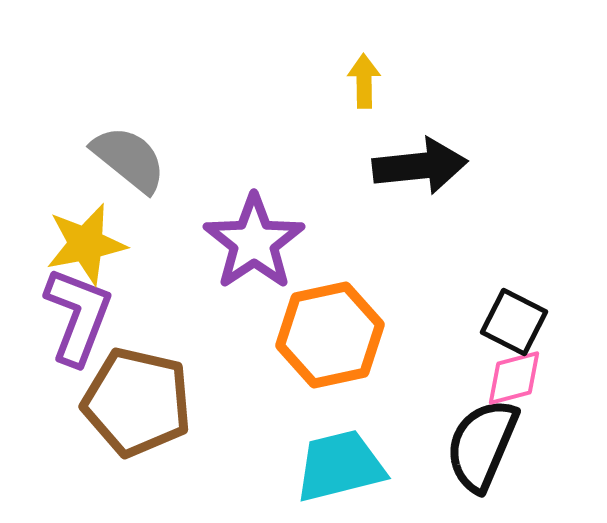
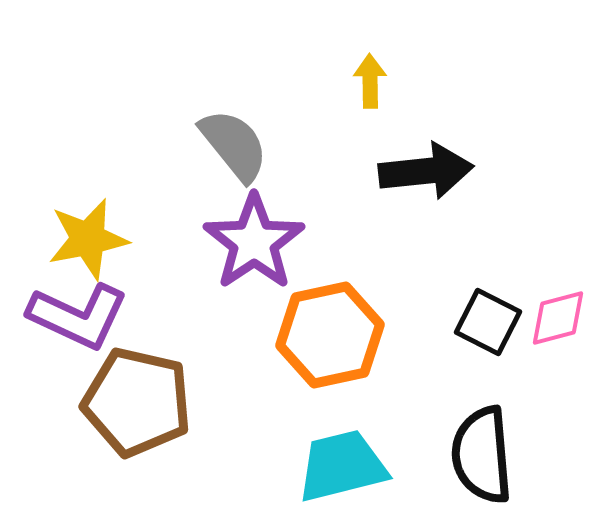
yellow arrow: moved 6 px right
gray semicircle: moved 105 px right, 14 px up; rotated 12 degrees clockwise
black arrow: moved 6 px right, 5 px down
yellow star: moved 2 px right, 5 px up
purple L-shape: rotated 94 degrees clockwise
black square: moved 26 px left
pink diamond: moved 44 px right, 60 px up
black semicircle: moved 10 px down; rotated 28 degrees counterclockwise
cyan trapezoid: moved 2 px right
